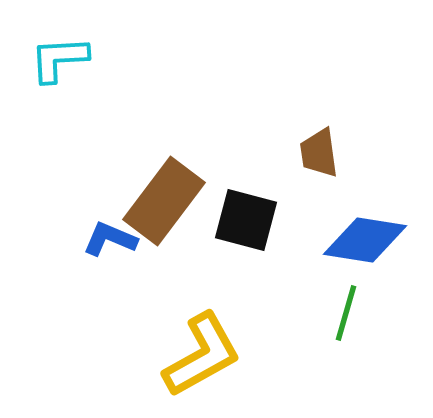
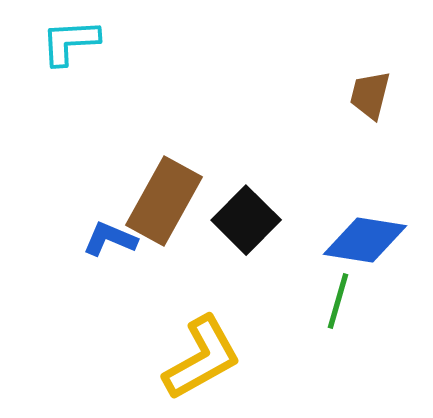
cyan L-shape: moved 11 px right, 17 px up
brown trapezoid: moved 51 px right, 58 px up; rotated 22 degrees clockwise
brown rectangle: rotated 8 degrees counterclockwise
black square: rotated 30 degrees clockwise
green line: moved 8 px left, 12 px up
yellow L-shape: moved 3 px down
